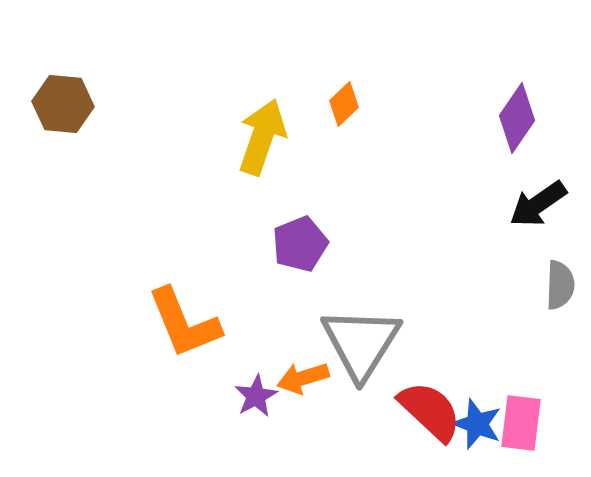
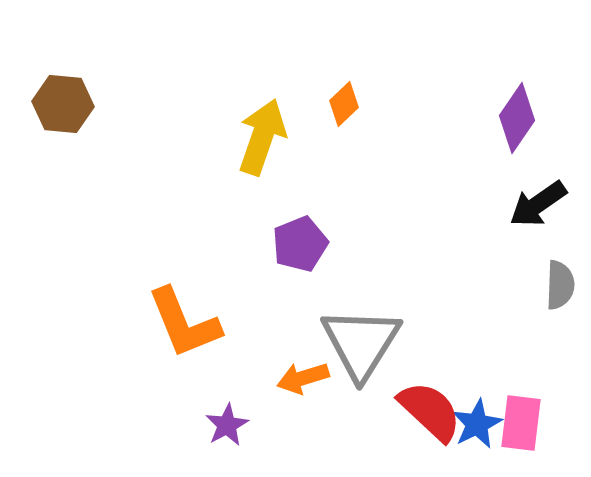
purple star: moved 29 px left, 29 px down
blue star: rotated 24 degrees clockwise
